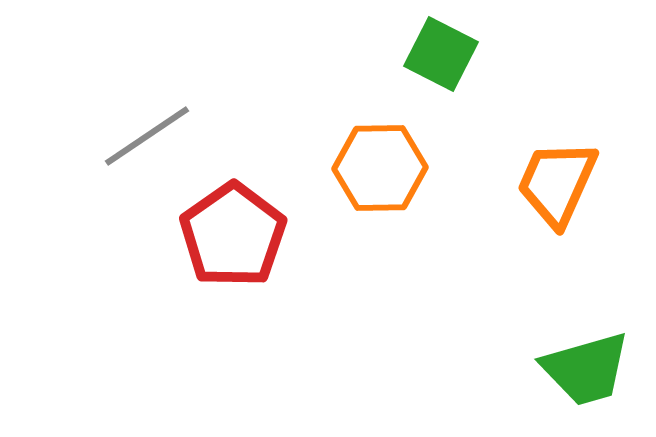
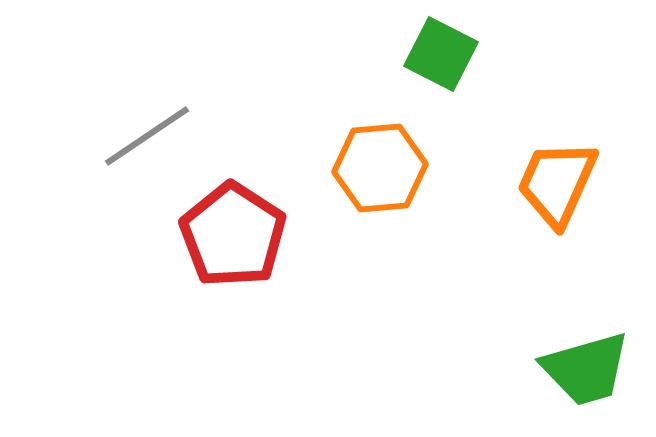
orange hexagon: rotated 4 degrees counterclockwise
red pentagon: rotated 4 degrees counterclockwise
